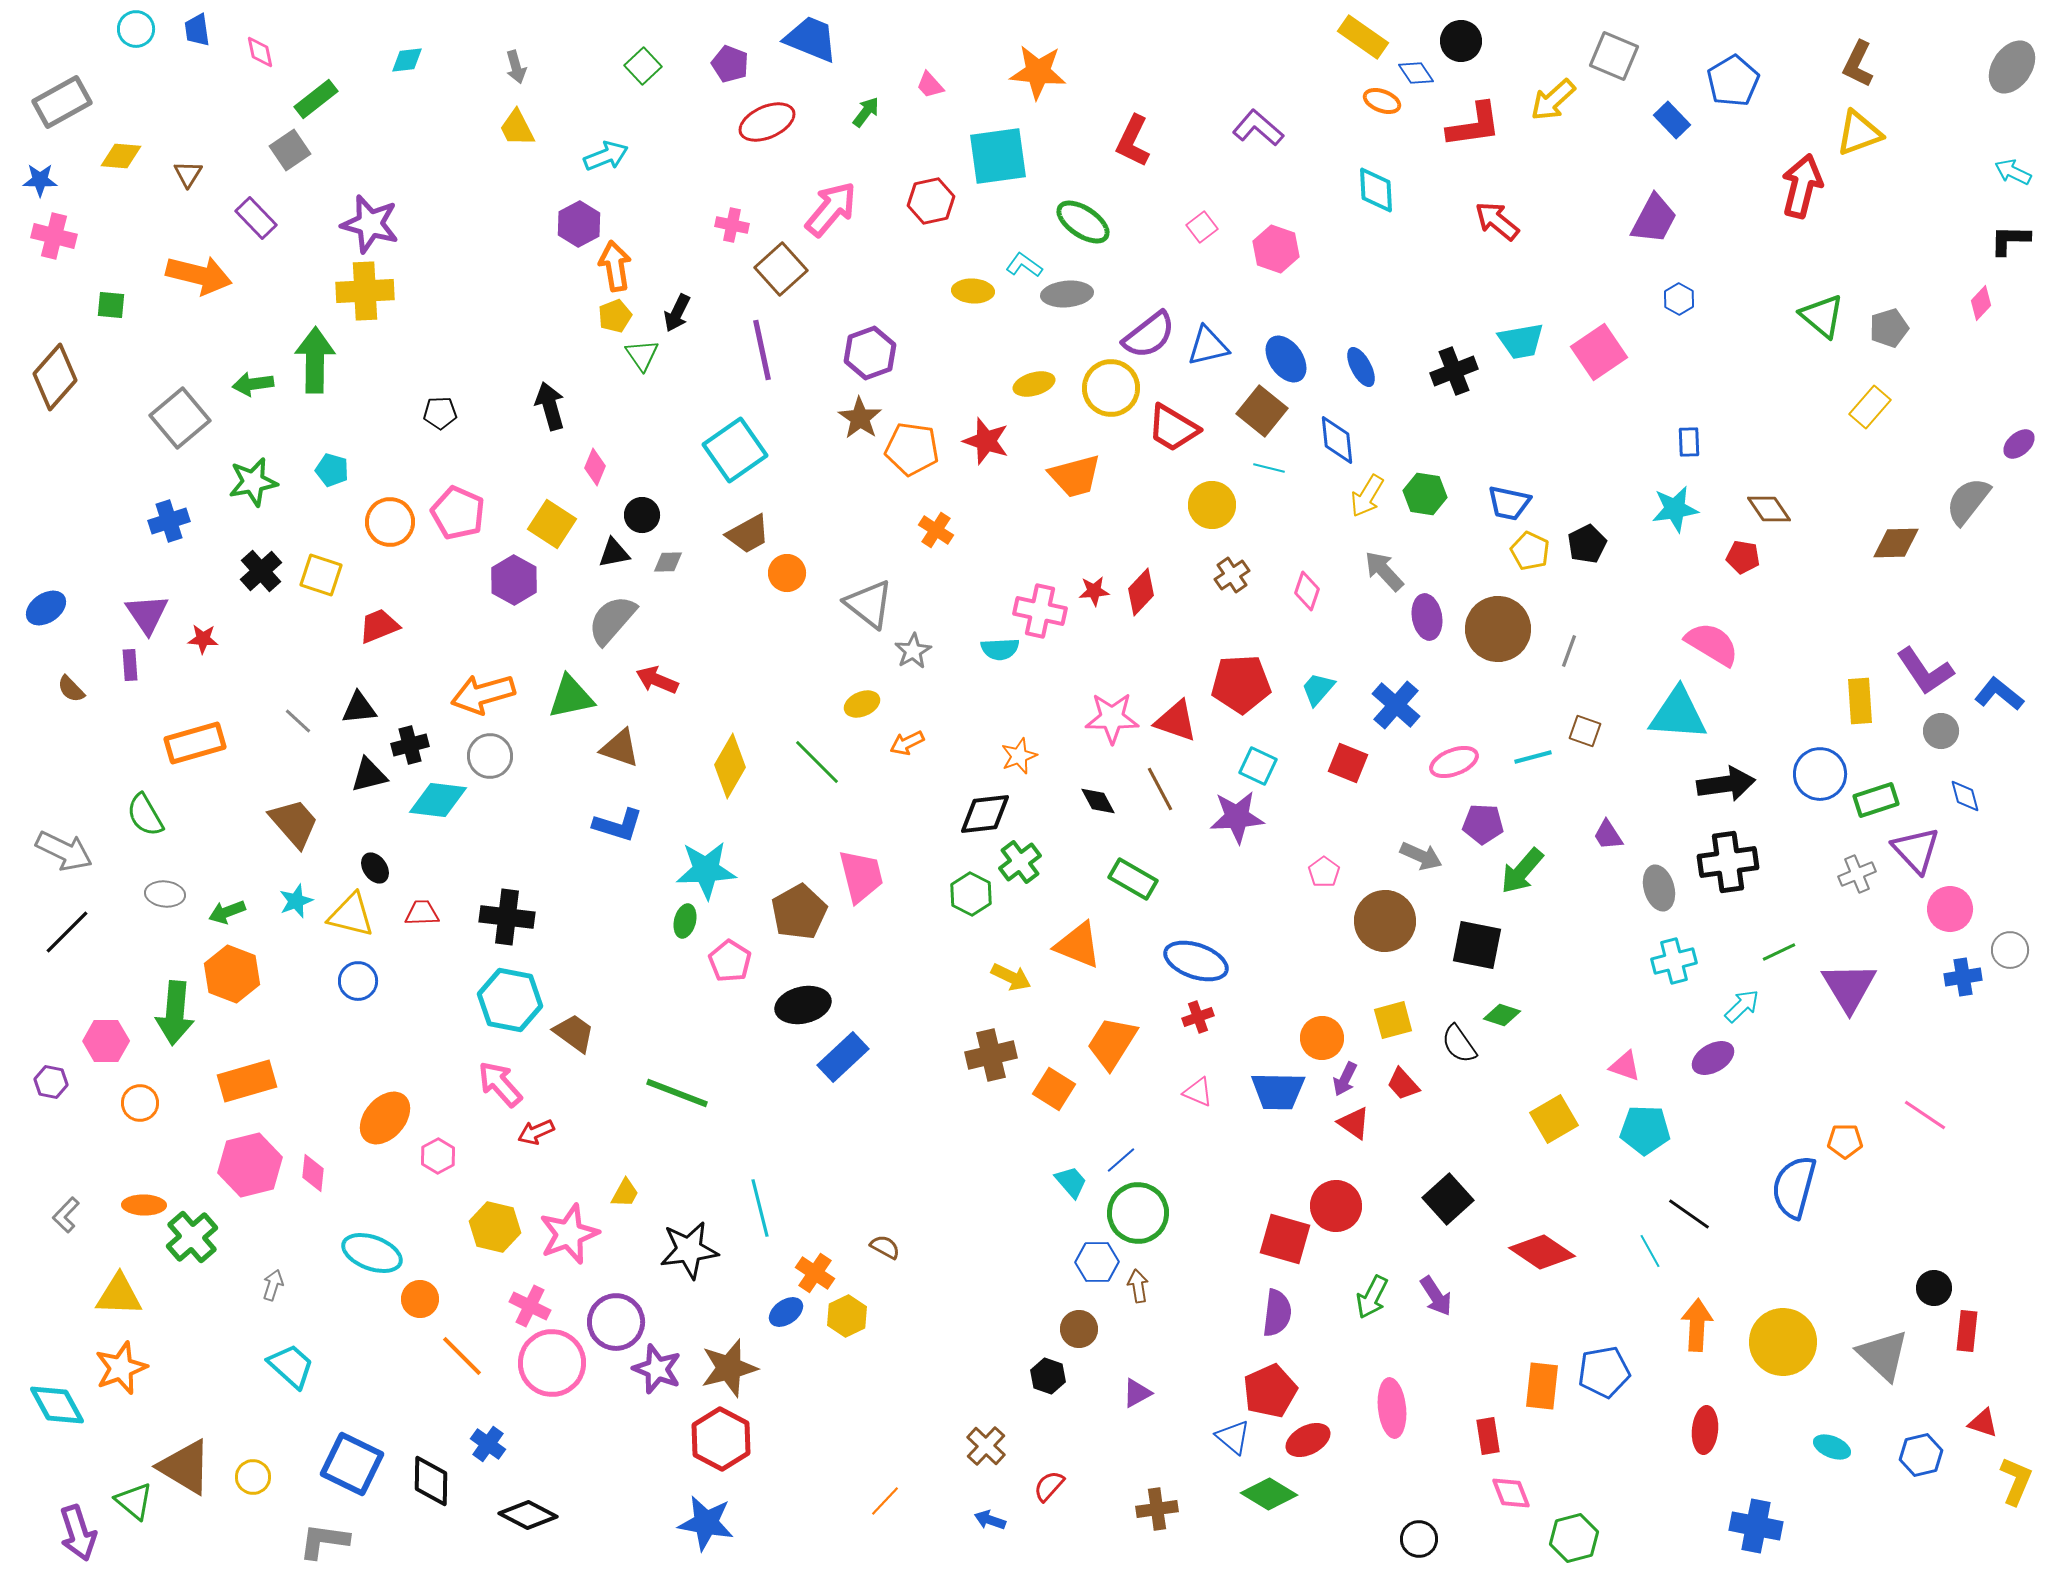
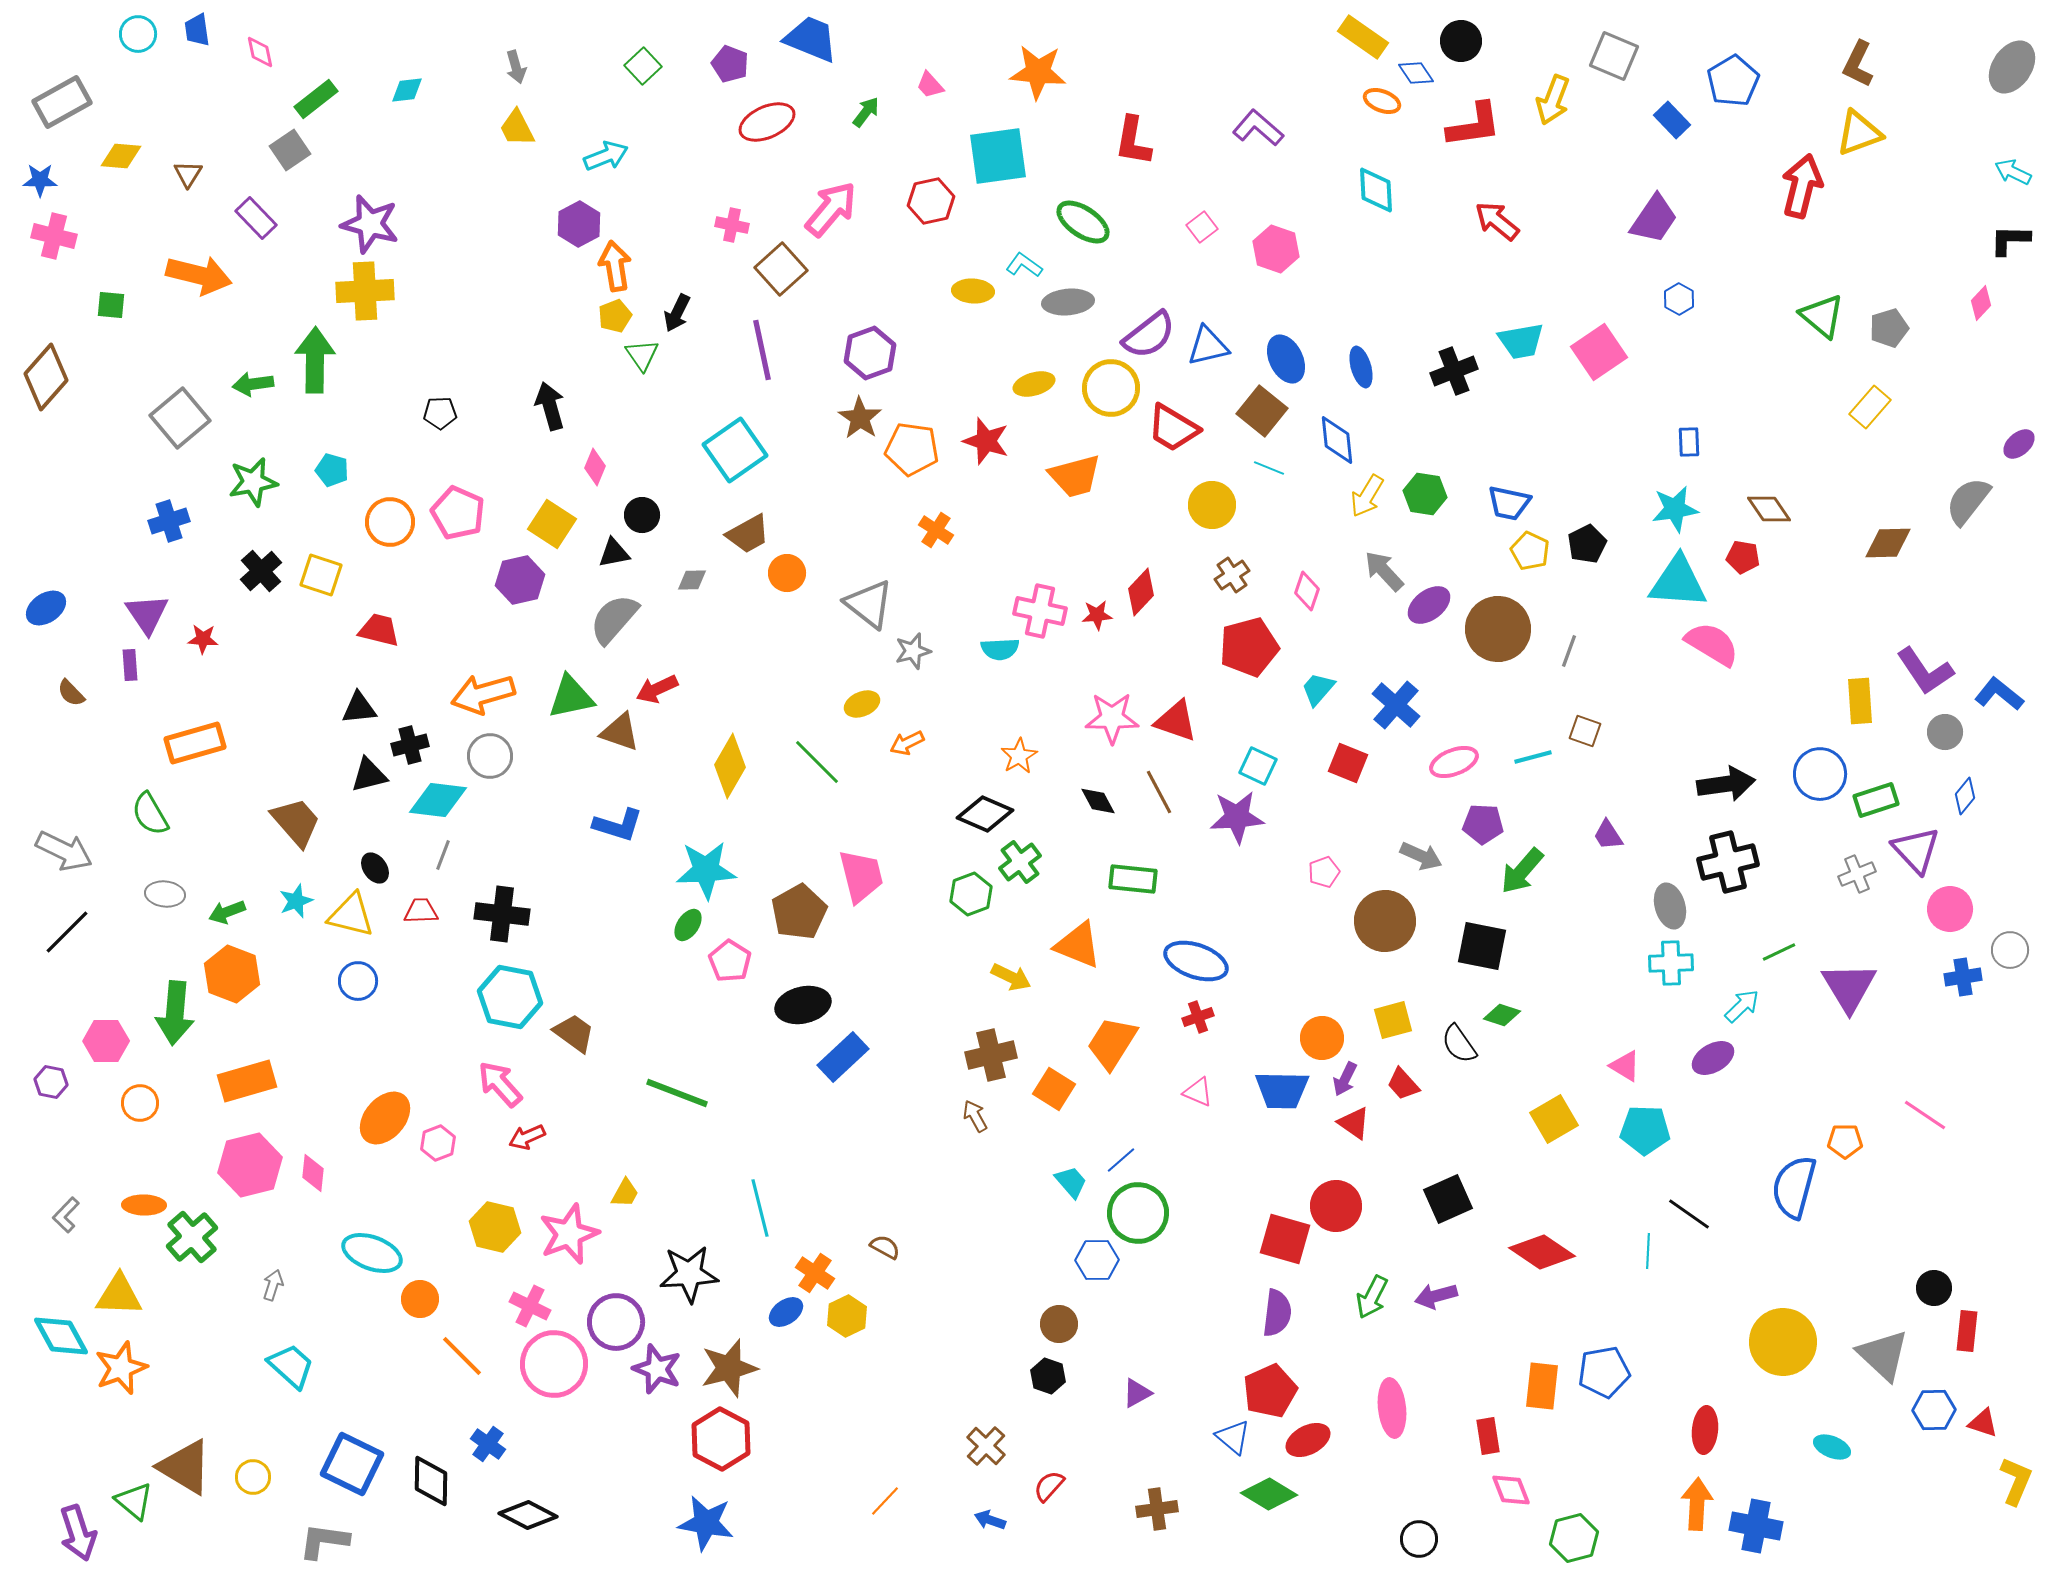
cyan circle at (136, 29): moved 2 px right, 5 px down
cyan diamond at (407, 60): moved 30 px down
yellow arrow at (1553, 100): rotated 27 degrees counterclockwise
red L-shape at (1133, 141): rotated 16 degrees counterclockwise
purple trapezoid at (1654, 219): rotated 6 degrees clockwise
gray ellipse at (1067, 294): moved 1 px right, 8 px down
blue ellipse at (1286, 359): rotated 9 degrees clockwise
blue ellipse at (1361, 367): rotated 12 degrees clockwise
brown diamond at (55, 377): moved 9 px left
cyan line at (1269, 468): rotated 8 degrees clockwise
brown diamond at (1896, 543): moved 8 px left
gray diamond at (668, 562): moved 24 px right, 18 px down
purple hexagon at (514, 580): moved 6 px right; rotated 18 degrees clockwise
red star at (1094, 591): moved 3 px right, 24 px down
purple ellipse at (1427, 617): moved 2 px right, 12 px up; rotated 63 degrees clockwise
gray semicircle at (612, 620): moved 2 px right, 1 px up
red trapezoid at (379, 626): moved 4 px down; rotated 36 degrees clockwise
gray star at (913, 651): rotated 15 degrees clockwise
red arrow at (657, 680): moved 9 px down; rotated 48 degrees counterclockwise
red pentagon at (1241, 684): moved 8 px right, 37 px up; rotated 12 degrees counterclockwise
brown semicircle at (71, 689): moved 4 px down
cyan triangle at (1678, 714): moved 132 px up
gray line at (298, 721): moved 145 px right, 134 px down; rotated 68 degrees clockwise
gray circle at (1941, 731): moved 4 px right, 1 px down
brown triangle at (620, 748): moved 16 px up
orange star at (1019, 756): rotated 9 degrees counterclockwise
brown line at (1160, 789): moved 1 px left, 3 px down
blue diamond at (1965, 796): rotated 54 degrees clockwise
black diamond at (985, 814): rotated 30 degrees clockwise
green semicircle at (145, 815): moved 5 px right, 1 px up
brown trapezoid at (294, 823): moved 2 px right, 1 px up
black cross at (1728, 862): rotated 6 degrees counterclockwise
pink pentagon at (1324, 872): rotated 16 degrees clockwise
green rectangle at (1133, 879): rotated 24 degrees counterclockwise
gray ellipse at (1659, 888): moved 11 px right, 18 px down
green hexagon at (971, 894): rotated 12 degrees clockwise
red trapezoid at (422, 913): moved 1 px left, 2 px up
black cross at (507, 917): moved 5 px left, 3 px up
green ellipse at (685, 921): moved 3 px right, 4 px down; rotated 20 degrees clockwise
black square at (1477, 945): moved 5 px right, 1 px down
cyan cross at (1674, 961): moved 3 px left, 2 px down; rotated 12 degrees clockwise
cyan hexagon at (510, 1000): moved 3 px up
pink triangle at (1625, 1066): rotated 12 degrees clockwise
blue trapezoid at (1278, 1091): moved 4 px right, 1 px up
red arrow at (536, 1132): moved 9 px left, 5 px down
pink hexagon at (438, 1156): moved 13 px up; rotated 8 degrees clockwise
black square at (1448, 1199): rotated 18 degrees clockwise
black star at (689, 1250): moved 24 px down; rotated 4 degrees clockwise
cyan line at (1650, 1251): moved 2 px left; rotated 32 degrees clockwise
blue hexagon at (1097, 1262): moved 2 px up
brown arrow at (1138, 1286): moved 163 px left, 170 px up; rotated 20 degrees counterclockwise
purple arrow at (1436, 1296): rotated 108 degrees clockwise
orange arrow at (1697, 1325): moved 179 px down
brown circle at (1079, 1329): moved 20 px left, 5 px up
pink circle at (552, 1363): moved 2 px right, 1 px down
cyan diamond at (57, 1405): moved 4 px right, 69 px up
blue hexagon at (1921, 1455): moved 13 px right, 45 px up; rotated 12 degrees clockwise
pink diamond at (1511, 1493): moved 3 px up
